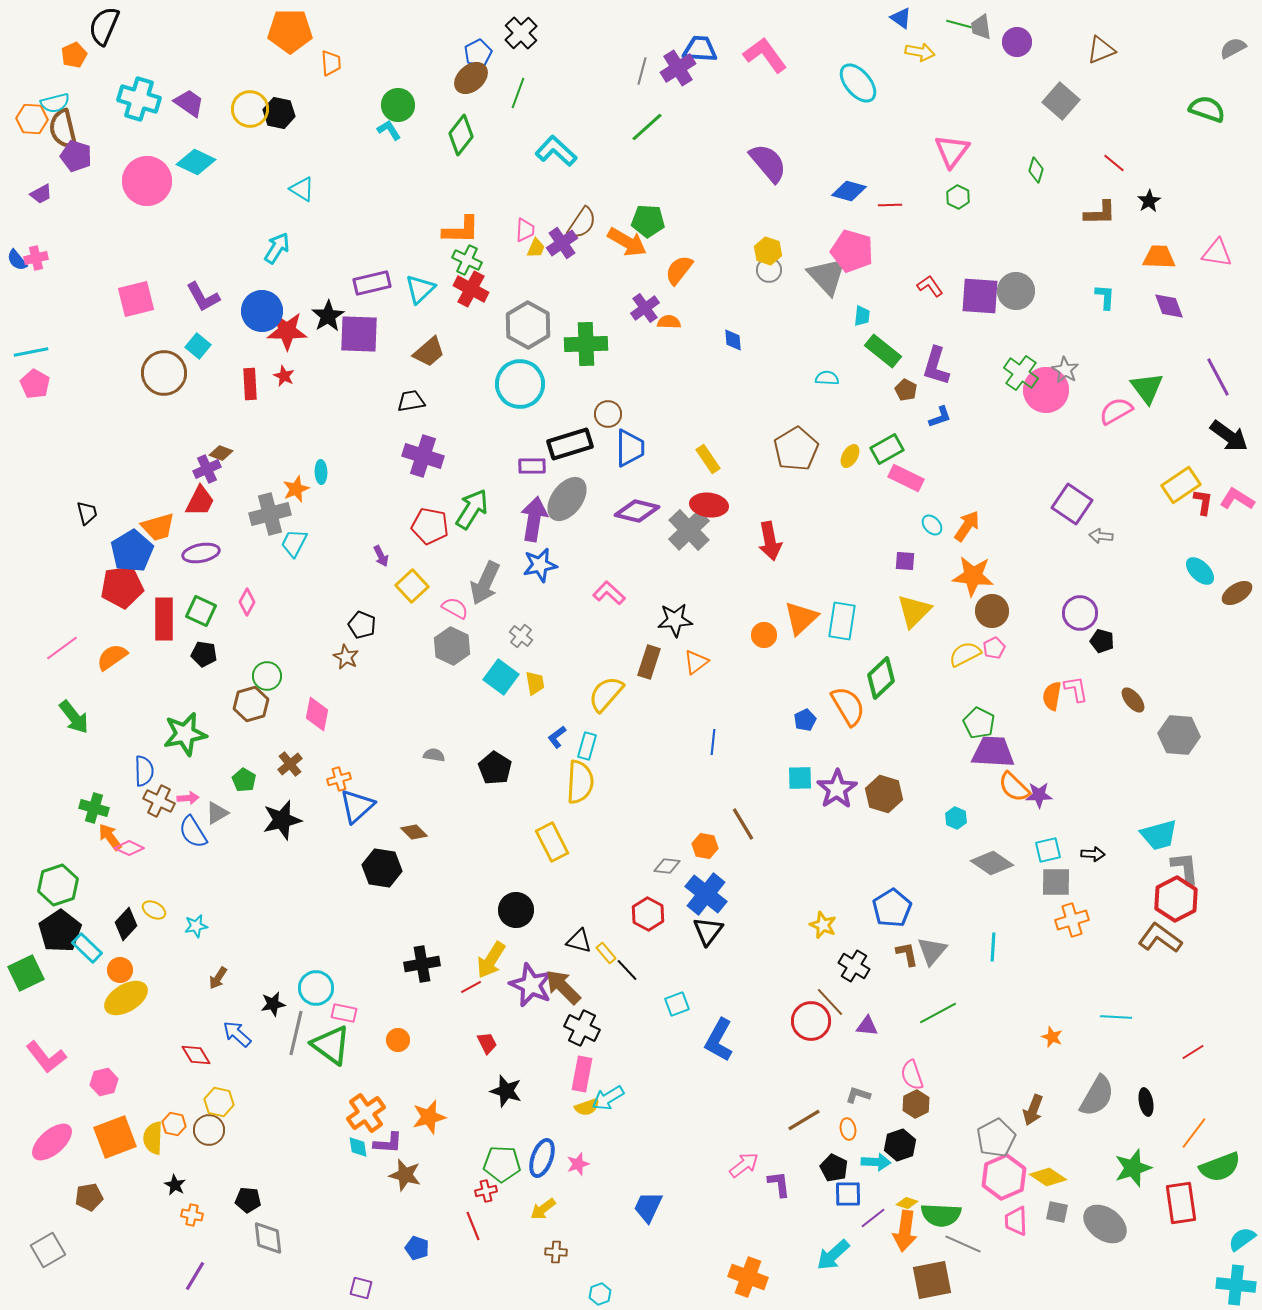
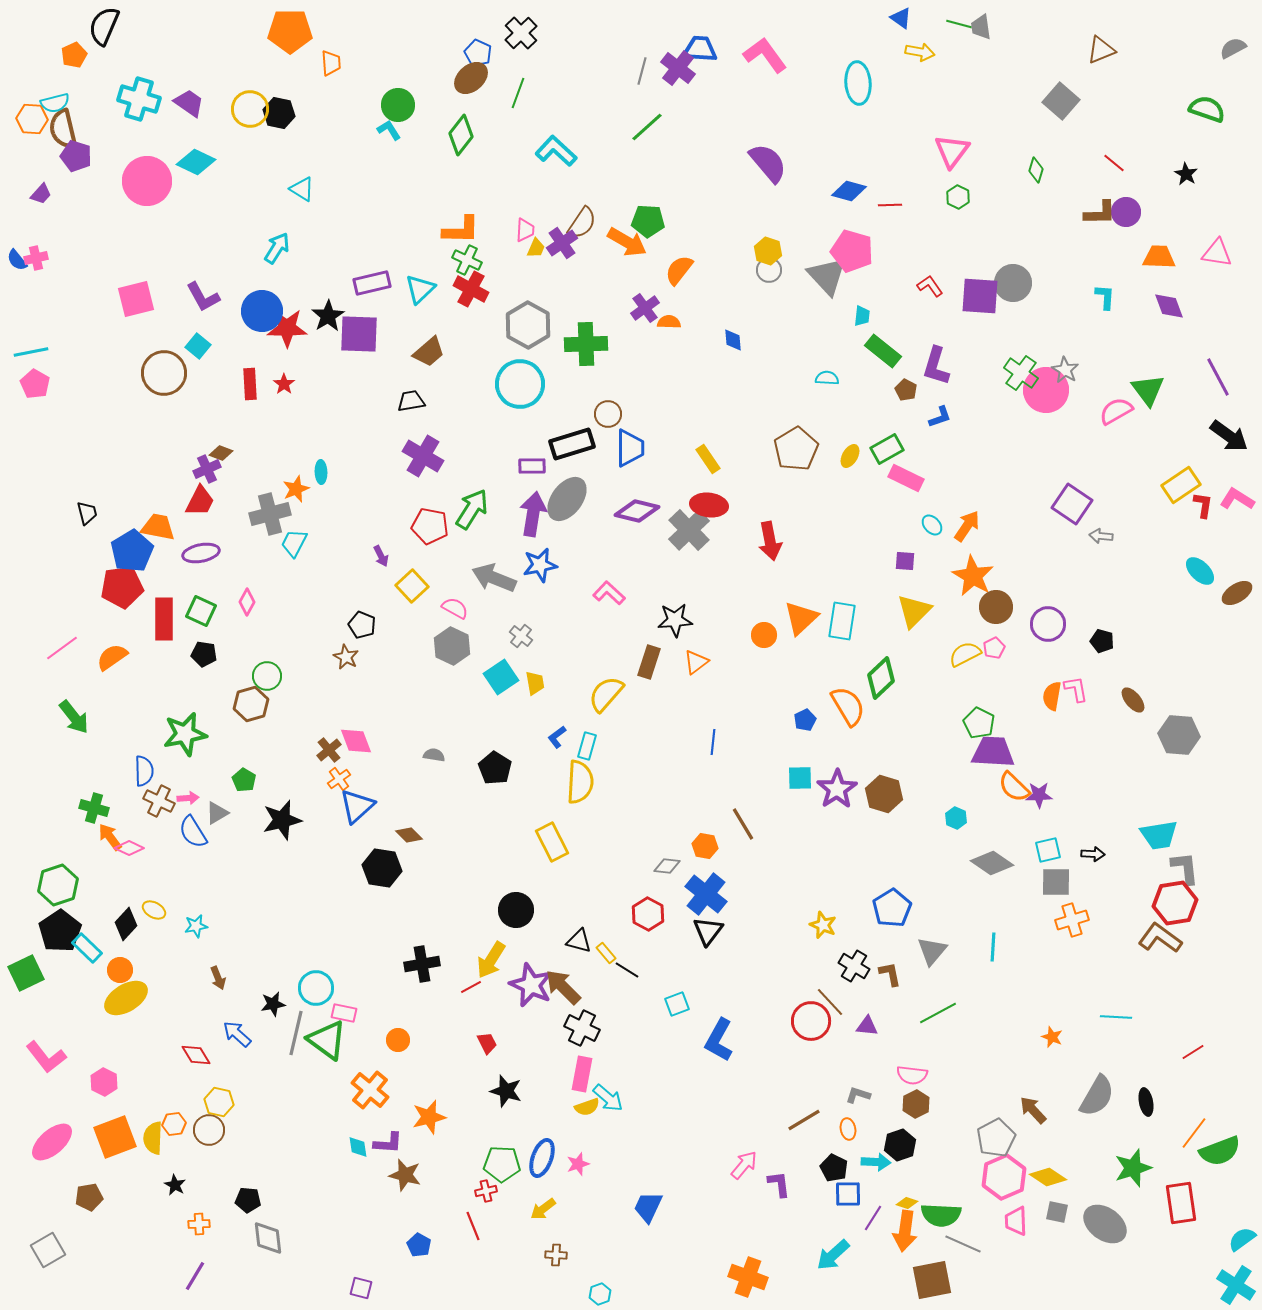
purple circle at (1017, 42): moved 109 px right, 170 px down
blue pentagon at (478, 53): rotated 20 degrees counterclockwise
purple cross at (678, 68): rotated 20 degrees counterclockwise
cyan ellipse at (858, 83): rotated 36 degrees clockwise
purple trapezoid at (41, 194): rotated 20 degrees counterclockwise
black star at (1149, 201): moved 37 px right, 27 px up; rotated 10 degrees counterclockwise
gray circle at (1016, 291): moved 3 px left, 8 px up
red star at (287, 331): moved 3 px up
red star at (284, 376): moved 8 px down; rotated 10 degrees clockwise
green triangle at (1147, 388): moved 1 px right, 2 px down
black rectangle at (570, 444): moved 2 px right
purple cross at (423, 456): rotated 12 degrees clockwise
red L-shape at (1203, 502): moved 3 px down
purple arrow at (534, 519): moved 1 px left, 5 px up
orange trapezoid at (158, 527): rotated 153 degrees counterclockwise
orange star at (973, 576): rotated 24 degrees clockwise
gray arrow at (485, 583): moved 9 px right, 5 px up; rotated 87 degrees clockwise
brown circle at (992, 611): moved 4 px right, 4 px up
purple circle at (1080, 613): moved 32 px left, 11 px down
cyan square at (501, 677): rotated 20 degrees clockwise
pink diamond at (317, 714): moved 39 px right, 27 px down; rotated 32 degrees counterclockwise
brown cross at (290, 764): moved 39 px right, 14 px up
orange cross at (339, 779): rotated 20 degrees counterclockwise
brown diamond at (414, 832): moved 5 px left, 3 px down
cyan trapezoid at (1159, 835): rotated 6 degrees clockwise
red hexagon at (1176, 899): moved 1 px left, 4 px down; rotated 18 degrees clockwise
brown L-shape at (907, 954): moved 17 px left, 20 px down
black line at (627, 970): rotated 15 degrees counterclockwise
brown arrow at (218, 978): rotated 55 degrees counterclockwise
green triangle at (331, 1045): moved 4 px left, 5 px up
pink semicircle at (912, 1075): rotated 64 degrees counterclockwise
pink hexagon at (104, 1082): rotated 20 degrees counterclockwise
cyan arrow at (608, 1098): rotated 108 degrees counterclockwise
brown arrow at (1033, 1110): rotated 116 degrees clockwise
orange cross at (366, 1113): moved 4 px right, 23 px up; rotated 15 degrees counterclockwise
orange hexagon at (174, 1124): rotated 20 degrees counterclockwise
pink arrow at (744, 1165): rotated 12 degrees counterclockwise
green semicircle at (1220, 1167): moved 16 px up
orange cross at (192, 1215): moved 7 px right, 9 px down; rotated 15 degrees counterclockwise
purple line at (873, 1218): rotated 20 degrees counterclockwise
blue pentagon at (417, 1248): moved 2 px right, 3 px up; rotated 10 degrees clockwise
brown cross at (556, 1252): moved 3 px down
cyan cross at (1236, 1285): rotated 27 degrees clockwise
